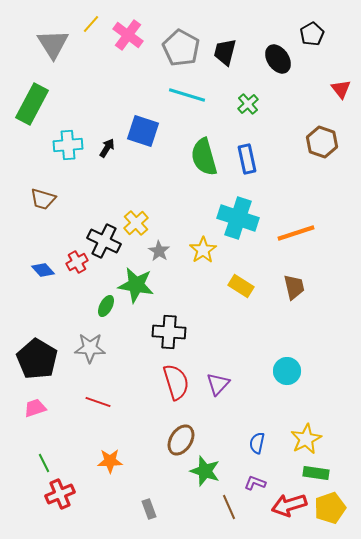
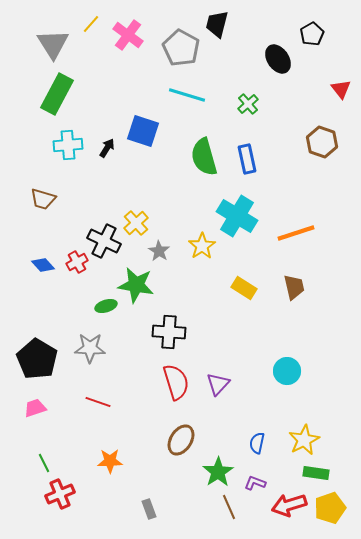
black trapezoid at (225, 52): moved 8 px left, 28 px up
green rectangle at (32, 104): moved 25 px right, 10 px up
cyan cross at (238, 218): moved 1 px left, 2 px up; rotated 12 degrees clockwise
yellow star at (203, 250): moved 1 px left, 4 px up
blue diamond at (43, 270): moved 5 px up
yellow rectangle at (241, 286): moved 3 px right, 2 px down
green ellipse at (106, 306): rotated 45 degrees clockwise
yellow star at (306, 439): moved 2 px left, 1 px down
green star at (205, 471): moved 13 px right, 1 px down; rotated 20 degrees clockwise
